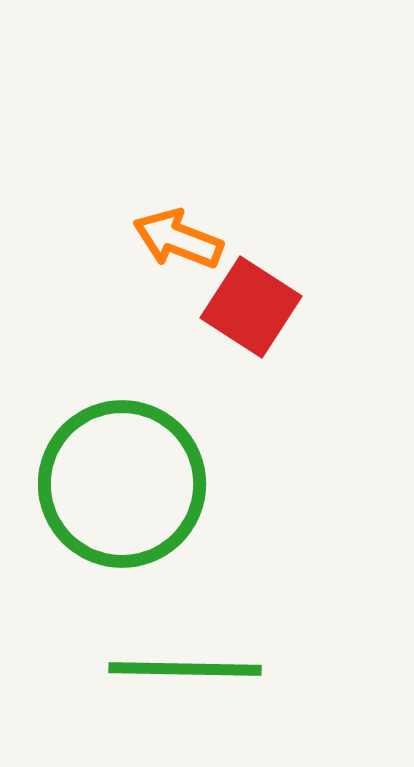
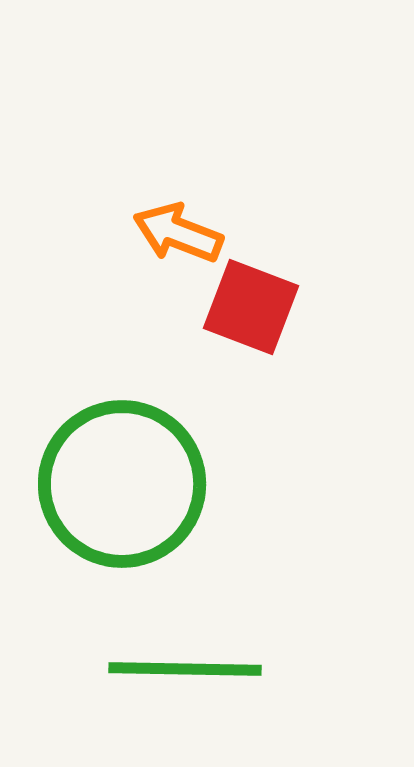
orange arrow: moved 6 px up
red square: rotated 12 degrees counterclockwise
